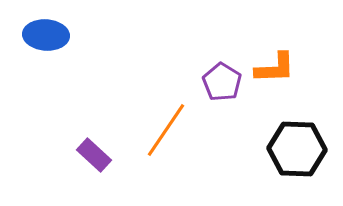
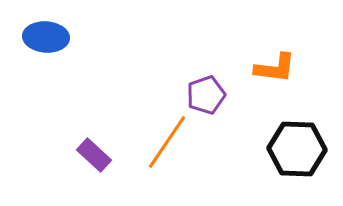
blue ellipse: moved 2 px down
orange L-shape: rotated 9 degrees clockwise
purple pentagon: moved 16 px left, 13 px down; rotated 21 degrees clockwise
orange line: moved 1 px right, 12 px down
